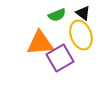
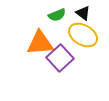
yellow ellipse: moved 2 px right; rotated 40 degrees counterclockwise
purple square: rotated 12 degrees counterclockwise
